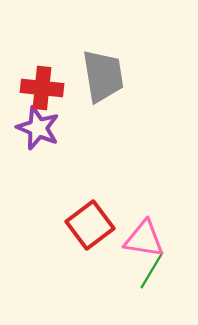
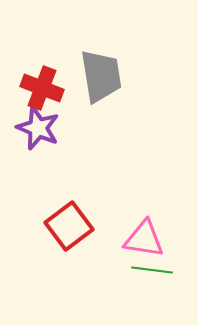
gray trapezoid: moved 2 px left
red cross: rotated 15 degrees clockwise
red square: moved 21 px left, 1 px down
green line: rotated 66 degrees clockwise
